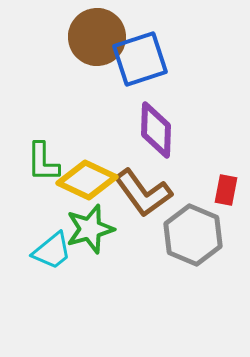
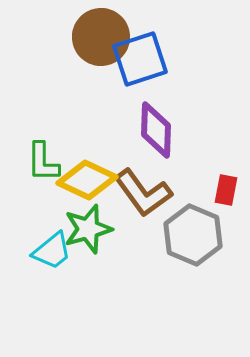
brown circle: moved 4 px right
green star: moved 2 px left
